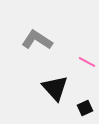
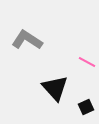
gray L-shape: moved 10 px left
black square: moved 1 px right, 1 px up
